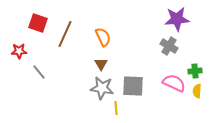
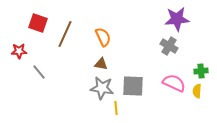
brown triangle: rotated 48 degrees counterclockwise
green cross: moved 6 px right
